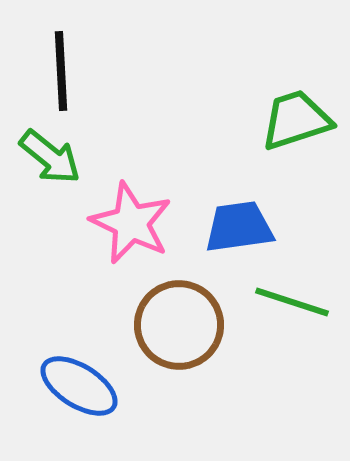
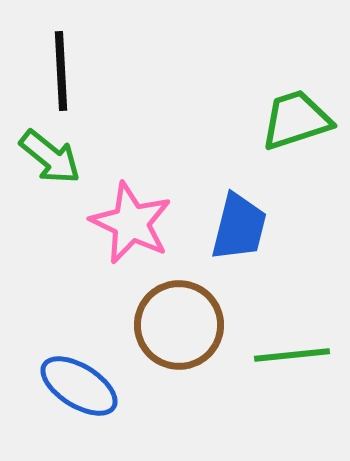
blue trapezoid: rotated 112 degrees clockwise
green line: moved 53 px down; rotated 24 degrees counterclockwise
